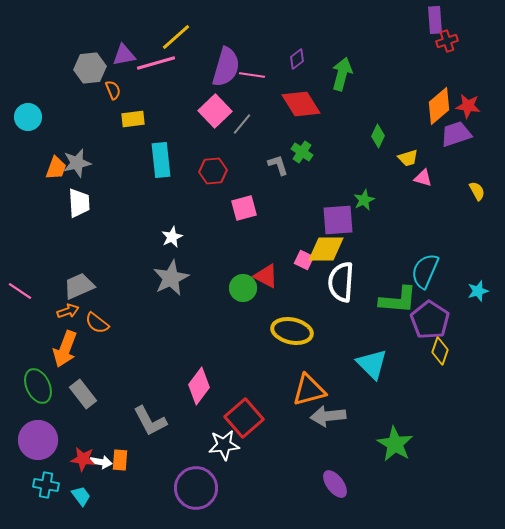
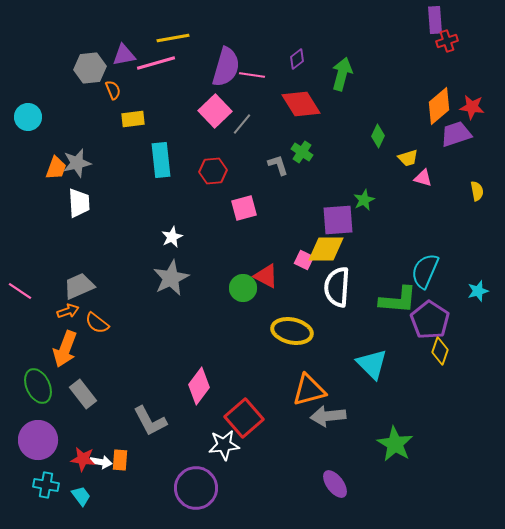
yellow line at (176, 37): moved 3 px left, 1 px down; rotated 32 degrees clockwise
red star at (468, 106): moved 4 px right, 1 px down
yellow semicircle at (477, 191): rotated 18 degrees clockwise
white semicircle at (341, 282): moved 4 px left, 5 px down
